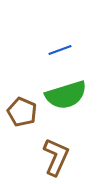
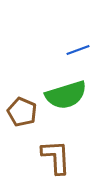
blue line: moved 18 px right
brown L-shape: rotated 27 degrees counterclockwise
